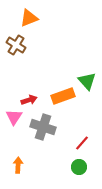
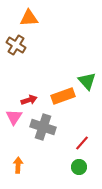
orange triangle: rotated 18 degrees clockwise
